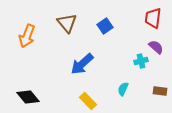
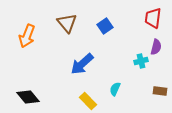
purple semicircle: rotated 63 degrees clockwise
cyan semicircle: moved 8 px left
